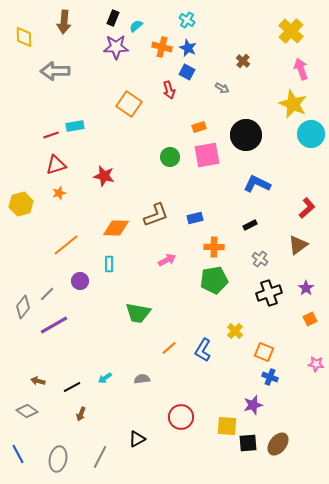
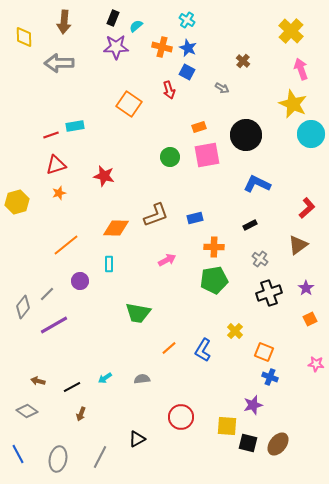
gray arrow at (55, 71): moved 4 px right, 8 px up
yellow hexagon at (21, 204): moved 4 px left, 2 px up
black square at (248, 443): rotated 18 degrees clockwise
